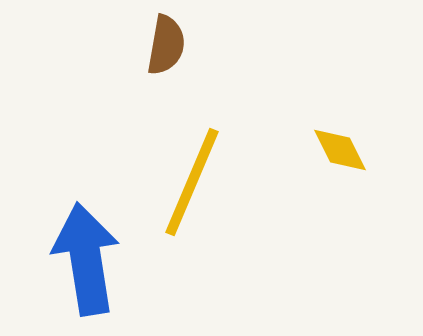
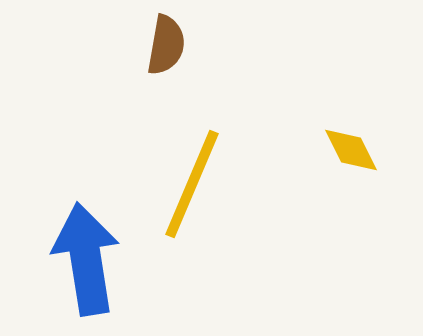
yellow diamond: moved 11 px right
yellow line: moved 2 px down
